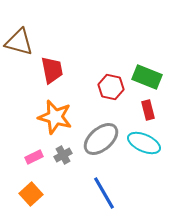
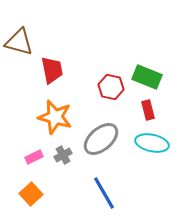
cyan ellipse: moved 8 px right; rotated 12 degrees counterclockwise
